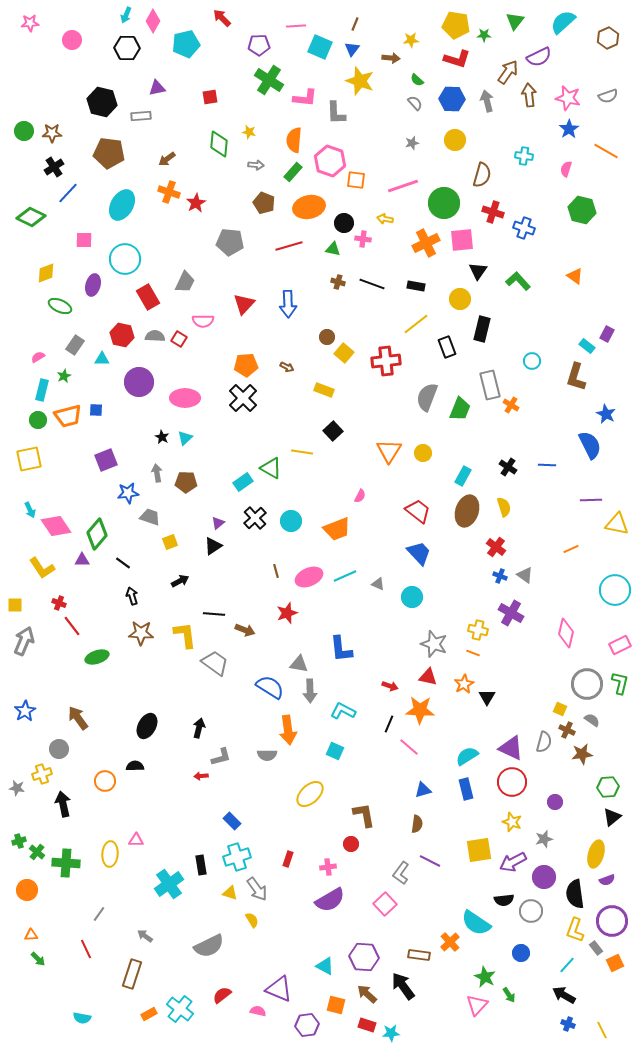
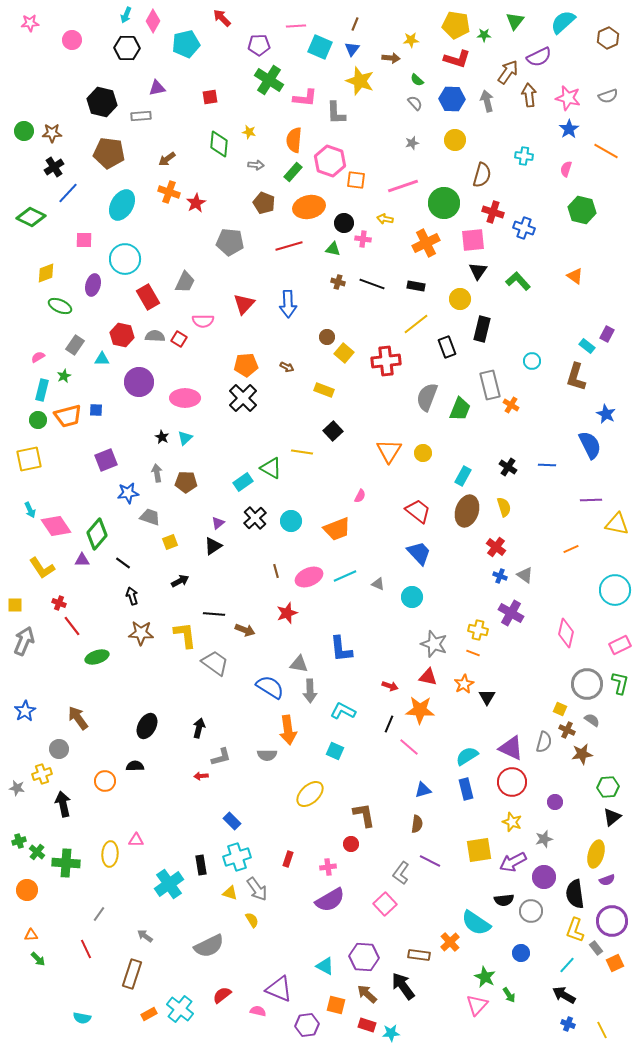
pink square at (462, 240): moved 11 px right
